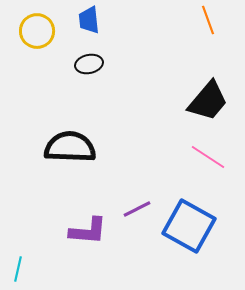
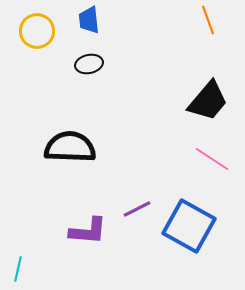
pink line: moved 4 px right, 2 px down
